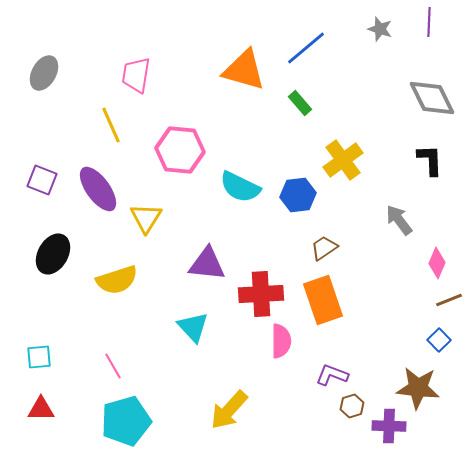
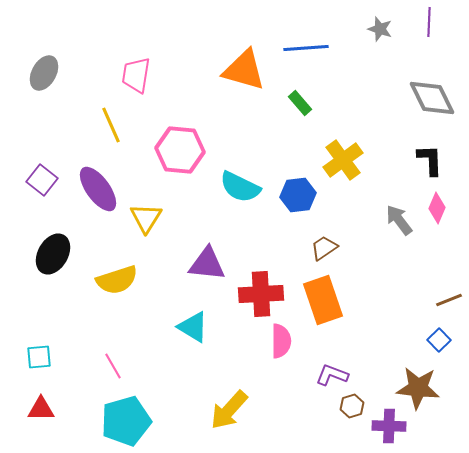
blue line: rotated 36 degrees clockwise
purple square: rotated 16 degrees clockwise
pink diamond: moved 55 px up
cyan triangle: rotated 16 degrees counterclockwise
